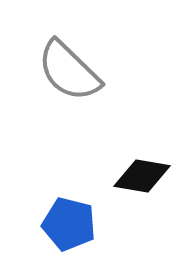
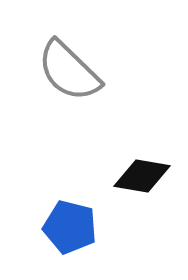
blue pentagon: moved 1 px right, 3 px down
